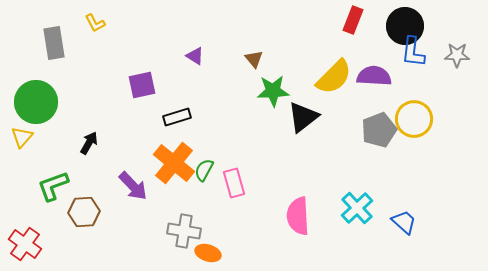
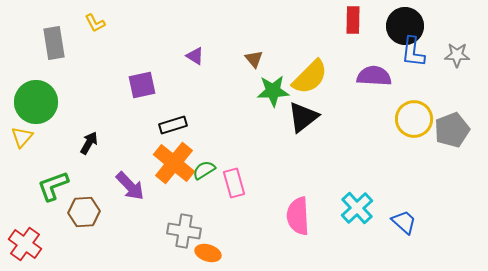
red rectangle: rotated 20 degrees counterclockwise
yellow semicircle: moved 24 px left
black rectangle: moved 4 px left, 8 px down
gray pentagon: moved 73 px right
green semicircle: rotated 30 degrees clockwise
purple arrow: moved 3 px left
